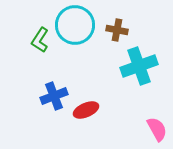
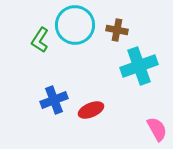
blue cross: moved 4 px down
red ellipse: moved 5 px right
